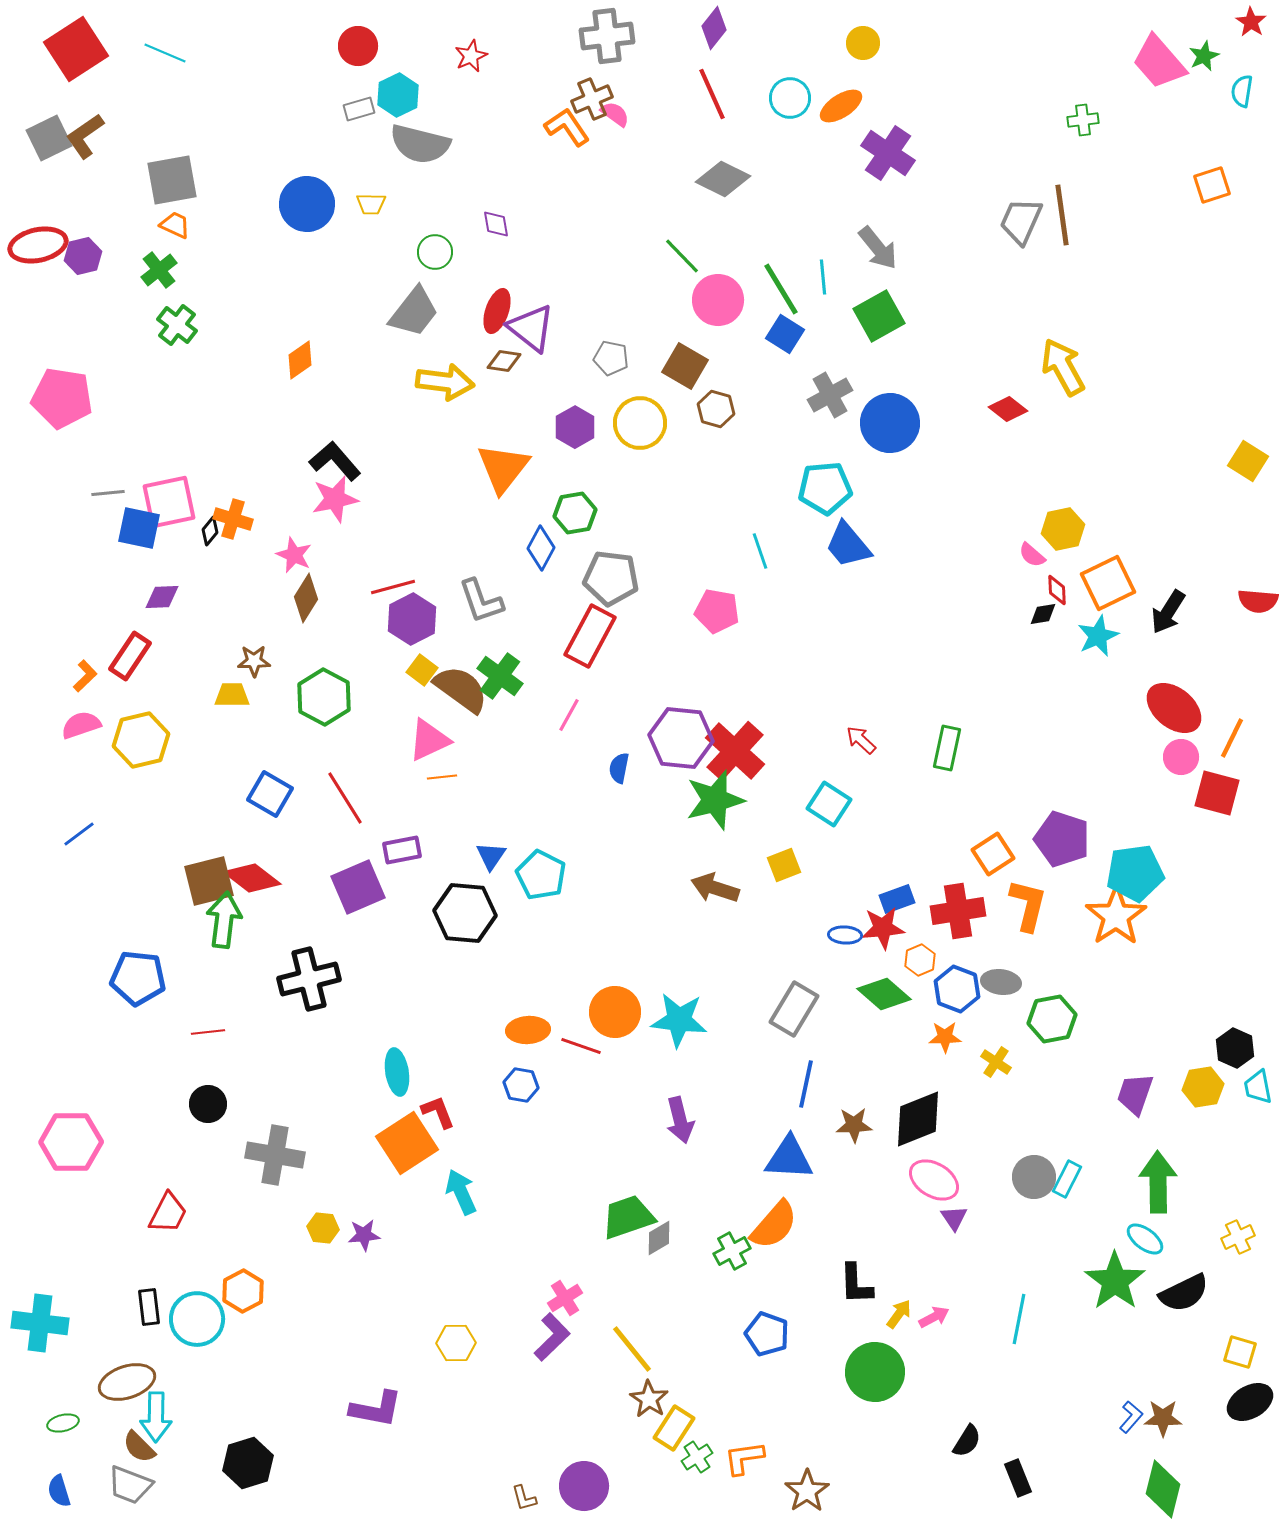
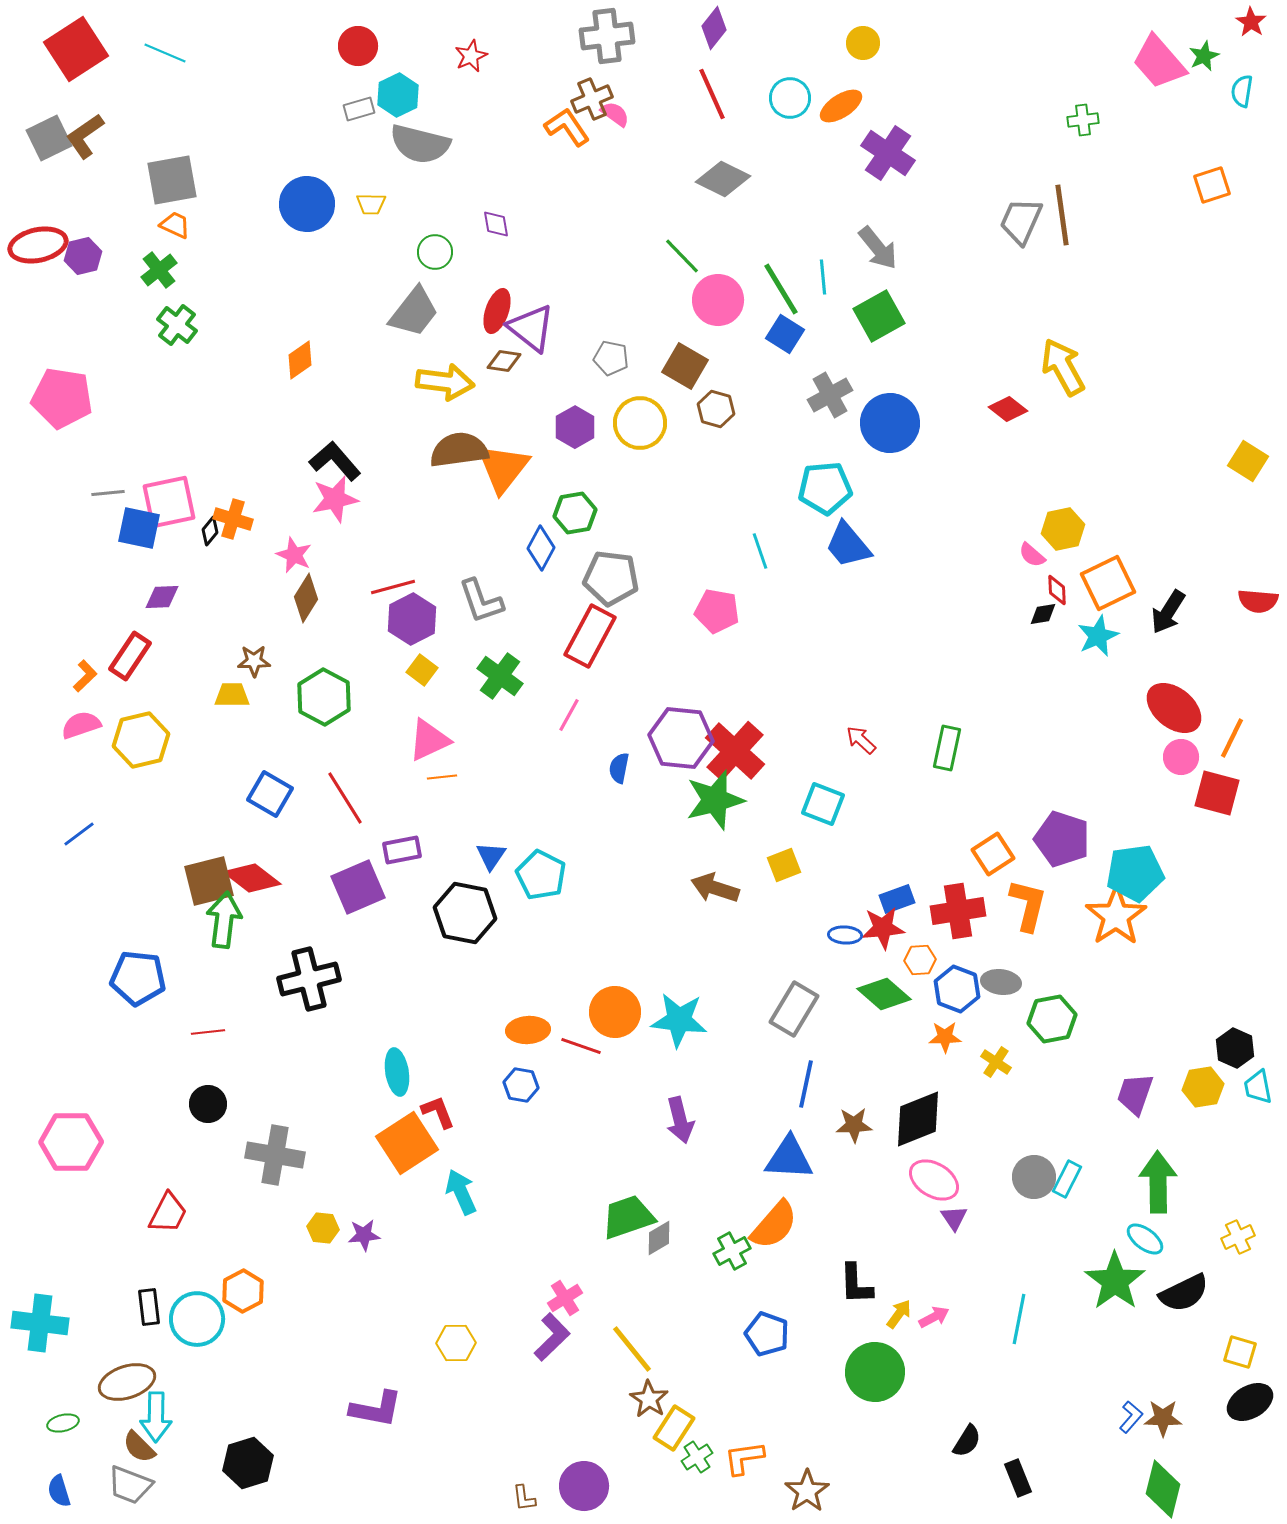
brown semicircle at (461, 689): moved 2 px left, 239 px up; rotated 44 degrees counterclockwise
cyan square at (829, 804): moved 6 px left; rotated 12 degrees counterclockwise
black hexagon at (465, 913): rotated 6 degrees clockwise
orange hexagon at (920, 960): rotated 20 degrees clockwise
brown L-shape at (524, 1498): rotated 8 degrees clockwise
